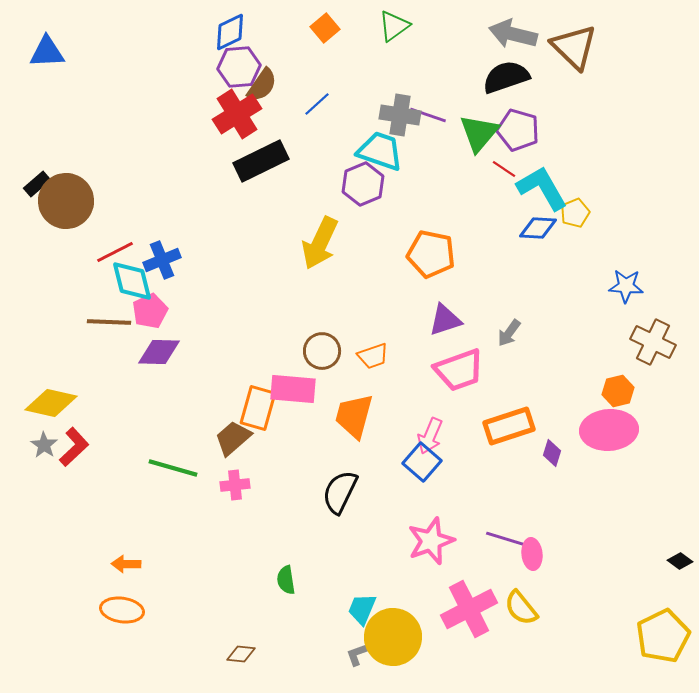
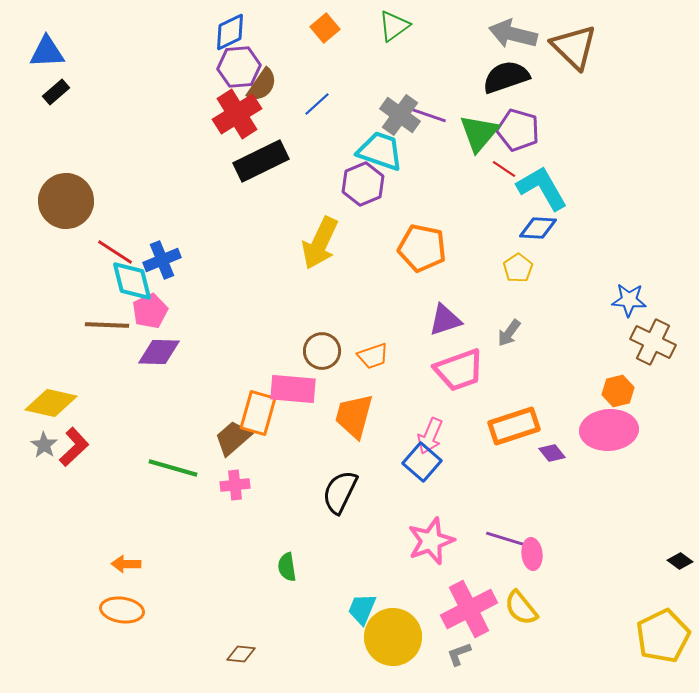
gray cross at (400, 115): rotated 27 degrees clockwise
black rectangle at (37, 184): moved 19 px right, 92 px up
yellow pentagon at (575, 213): moved 57 px left, 55 px down; rotated 12 degrees counterclockwise
red line at (115, 252): rotated 60 degrees clockwise
orange pentagon at (431, 254): moved 9 px left, 6 px up
blue star at (626, 286): moved 3 px right, 14 px down
brown line at (109, 322): moved 2 px left, 3 px down
orange rectangle at (258, 408): moved 5 px down
orange rectangle at (509, 426): moved 5 px right
purple diamond at (552, 453): rotated 56 degrees counterclockwise
green semicircle at (286, 580): moved 1 px right, 13 px up
gray L-shape at (358, 654): moved 101 px right
